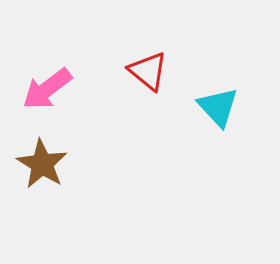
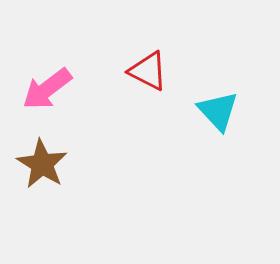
red triangle: rotated 12 degrees counterclockwise
cyan triangle: moved 4 px down
